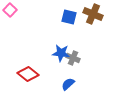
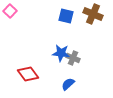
pink square: moved 1 px down
blue square: moved 3 px left, 1 px up
red diamond: rotated 15 degrees clockwise
